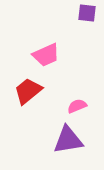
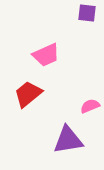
red trapezoid: moved 3 px down
pink semicircle: moved 13 px right
